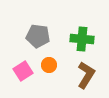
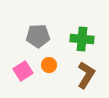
gray pentagon: rotated 10 degrees counterclockwise
